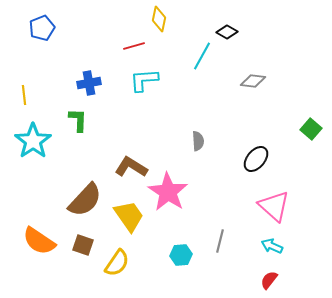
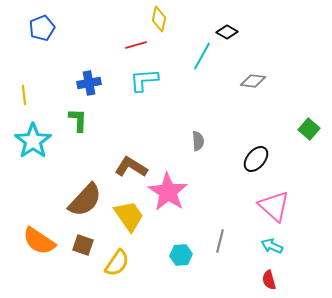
red line: moved 2 px right, 1 px up
green square: moved 2 px left
red semicircle: rotated 54 degrees counterclockwise
